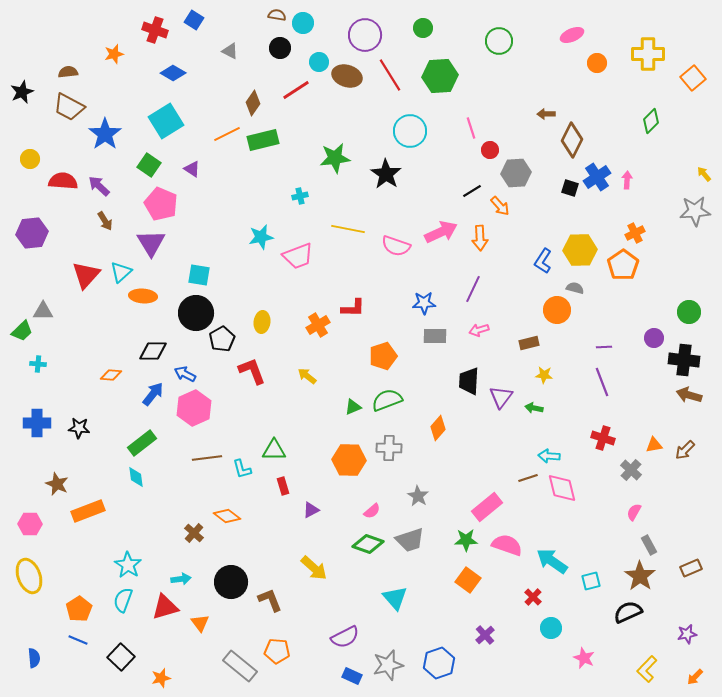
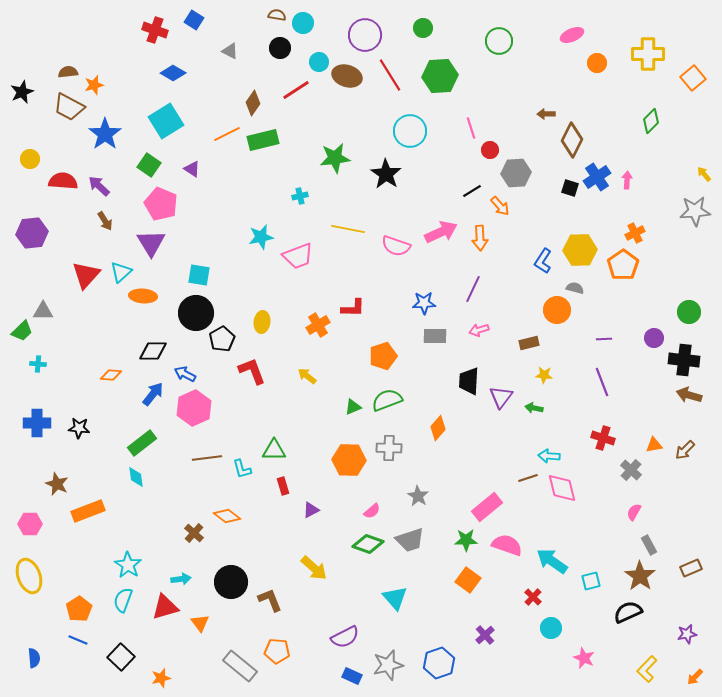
orange star at (114, 54): moved 20 px left, 31 px down
purple line at (604, 347): moved 8 px up
